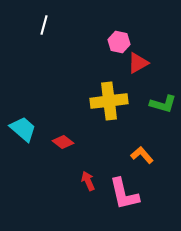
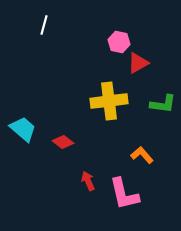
green L-shape: rotated 8 degrees counterclockwise
